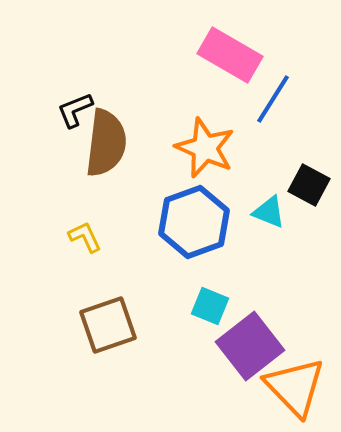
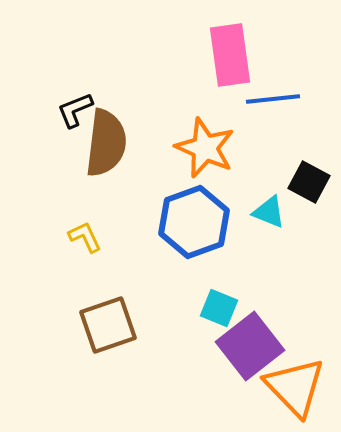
pink rectangle: rotated 52 degrees clockwise
blue line: rotated 52 degrees clockwise
black square: moved 3 px up
cyan square: moved 9 px right, 2 px down
